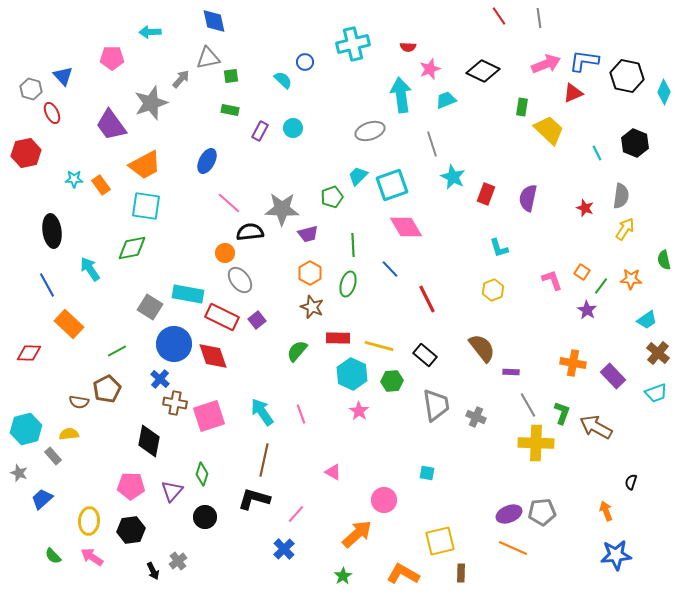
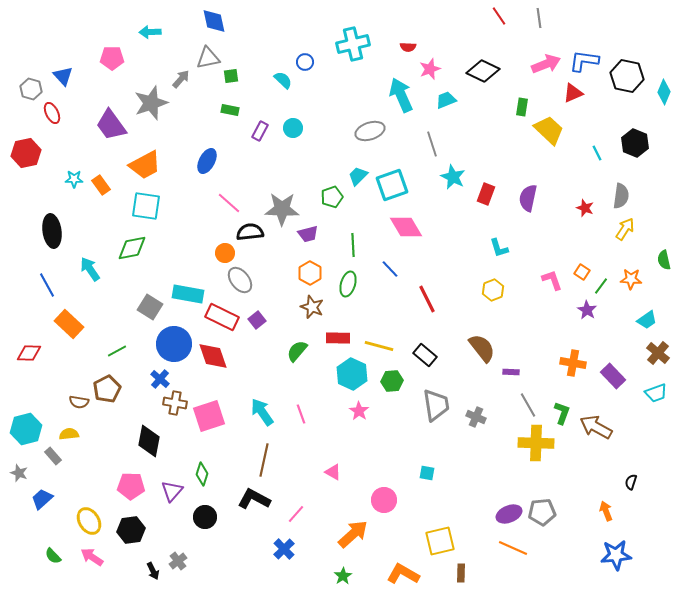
cyan arrow at (401, 95): rotated 16 degrees counterclockwise
black L-shape at (254, 499): rotated 12 degrees clockwise
yellow ellipse at (89, 521): rotated 36 degrees counterclockwise
orange arrow at (357, 534): moved 4 px left
